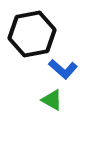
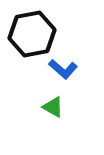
green triangle: moved 1 px right, 7 px down
